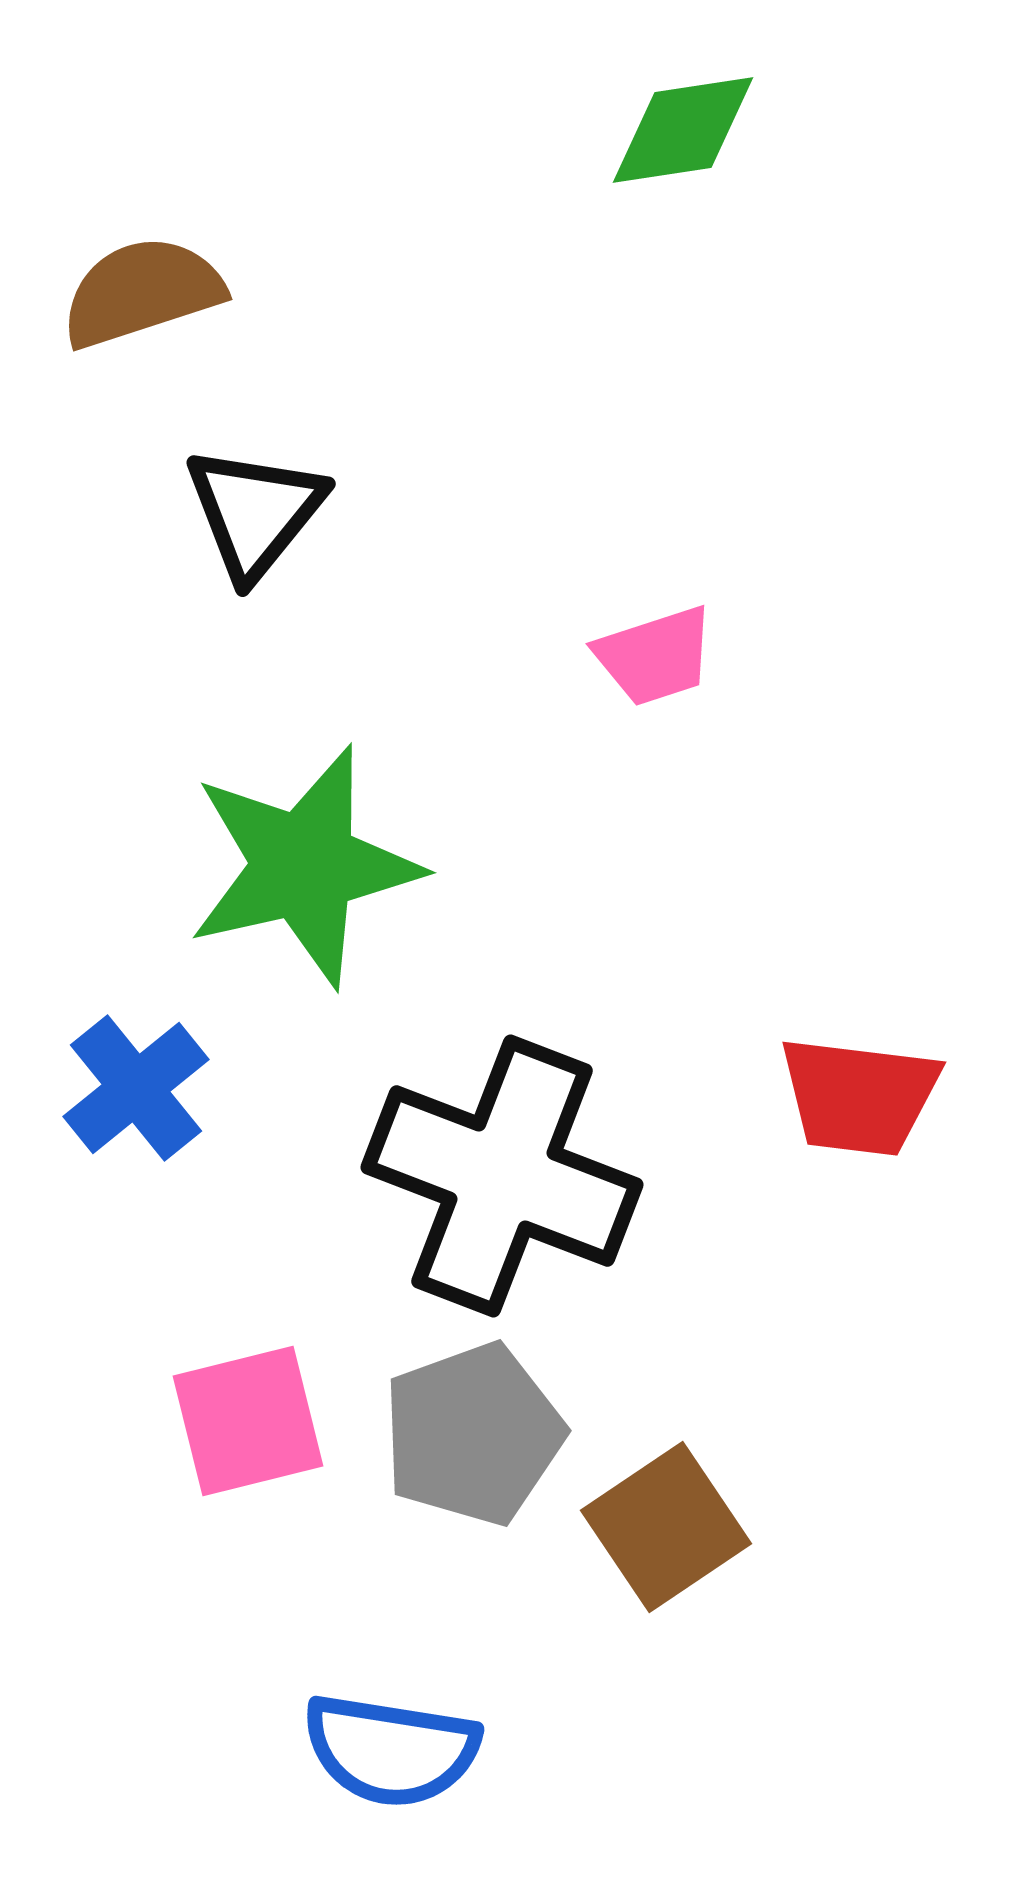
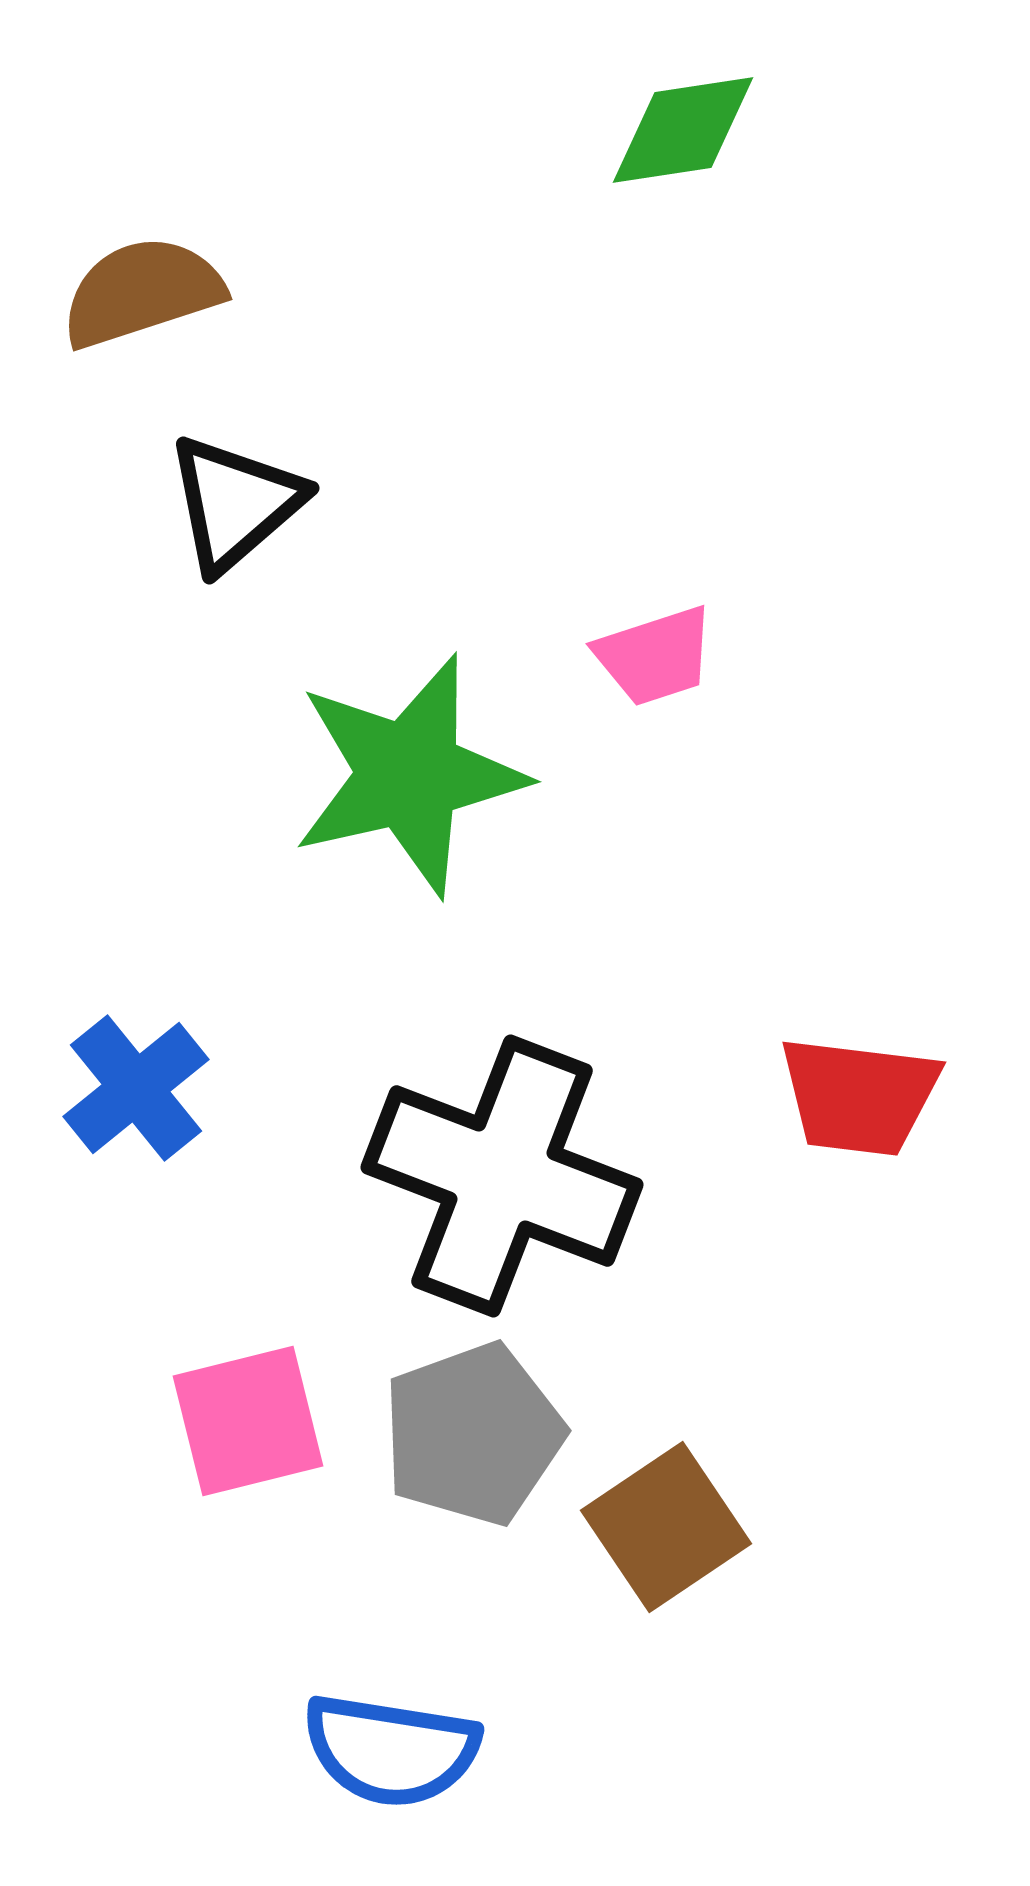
black triangle: moved 20 px left, 9 px up; rotated 10 degrees clockwise
green star: moved 105 px right, 91 px up
